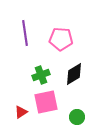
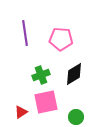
green circle: moved 1 px left
